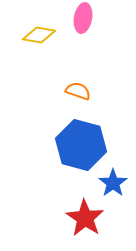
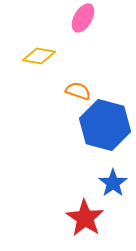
pink ellipse: rotated 20 degrees clockwise
yellow diamond: moved 21 px down
blue hexagon: moved 24 px right, 20 px up
